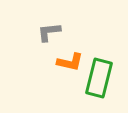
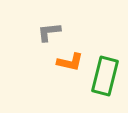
green rectangle: moved 6 px right, 2 px up
